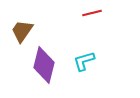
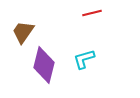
brown trapezoid: moved 1 px right, 1 px down
cyan L-shape: moved 2 px up
